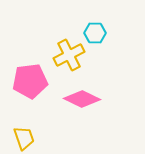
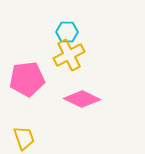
cyan hexagon: moved 28 px left, 1 px up
pink pentagon: moved 3 px left, 2 px up
